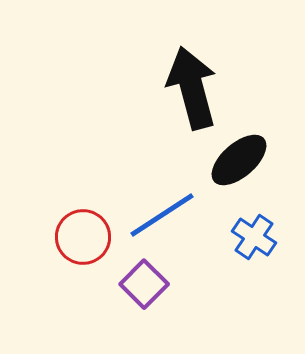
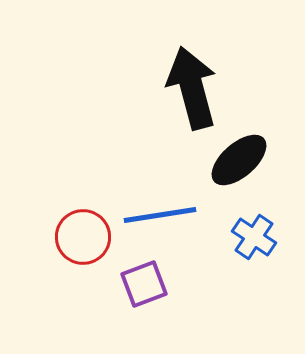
blue line: moved 2 px left; rotated 24 degrees clockwise
purple square: rotated 24 degrees clockwise
